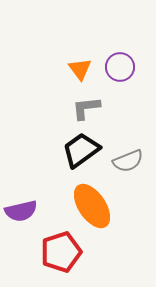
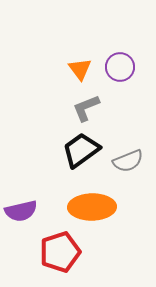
gray L-shape: rotated 16 degrees counterclockwise
orange ellipse: moved 1 px down; rotated 57 degrees counterclockwise
red pentagon: moved 1 px left
